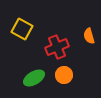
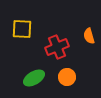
yellow square: rotated 25 degrees counterclockwise
orange circle: moved 3 px right, 2 px down
